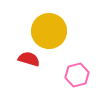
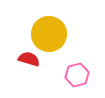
yellow circle: moved 3 px down
